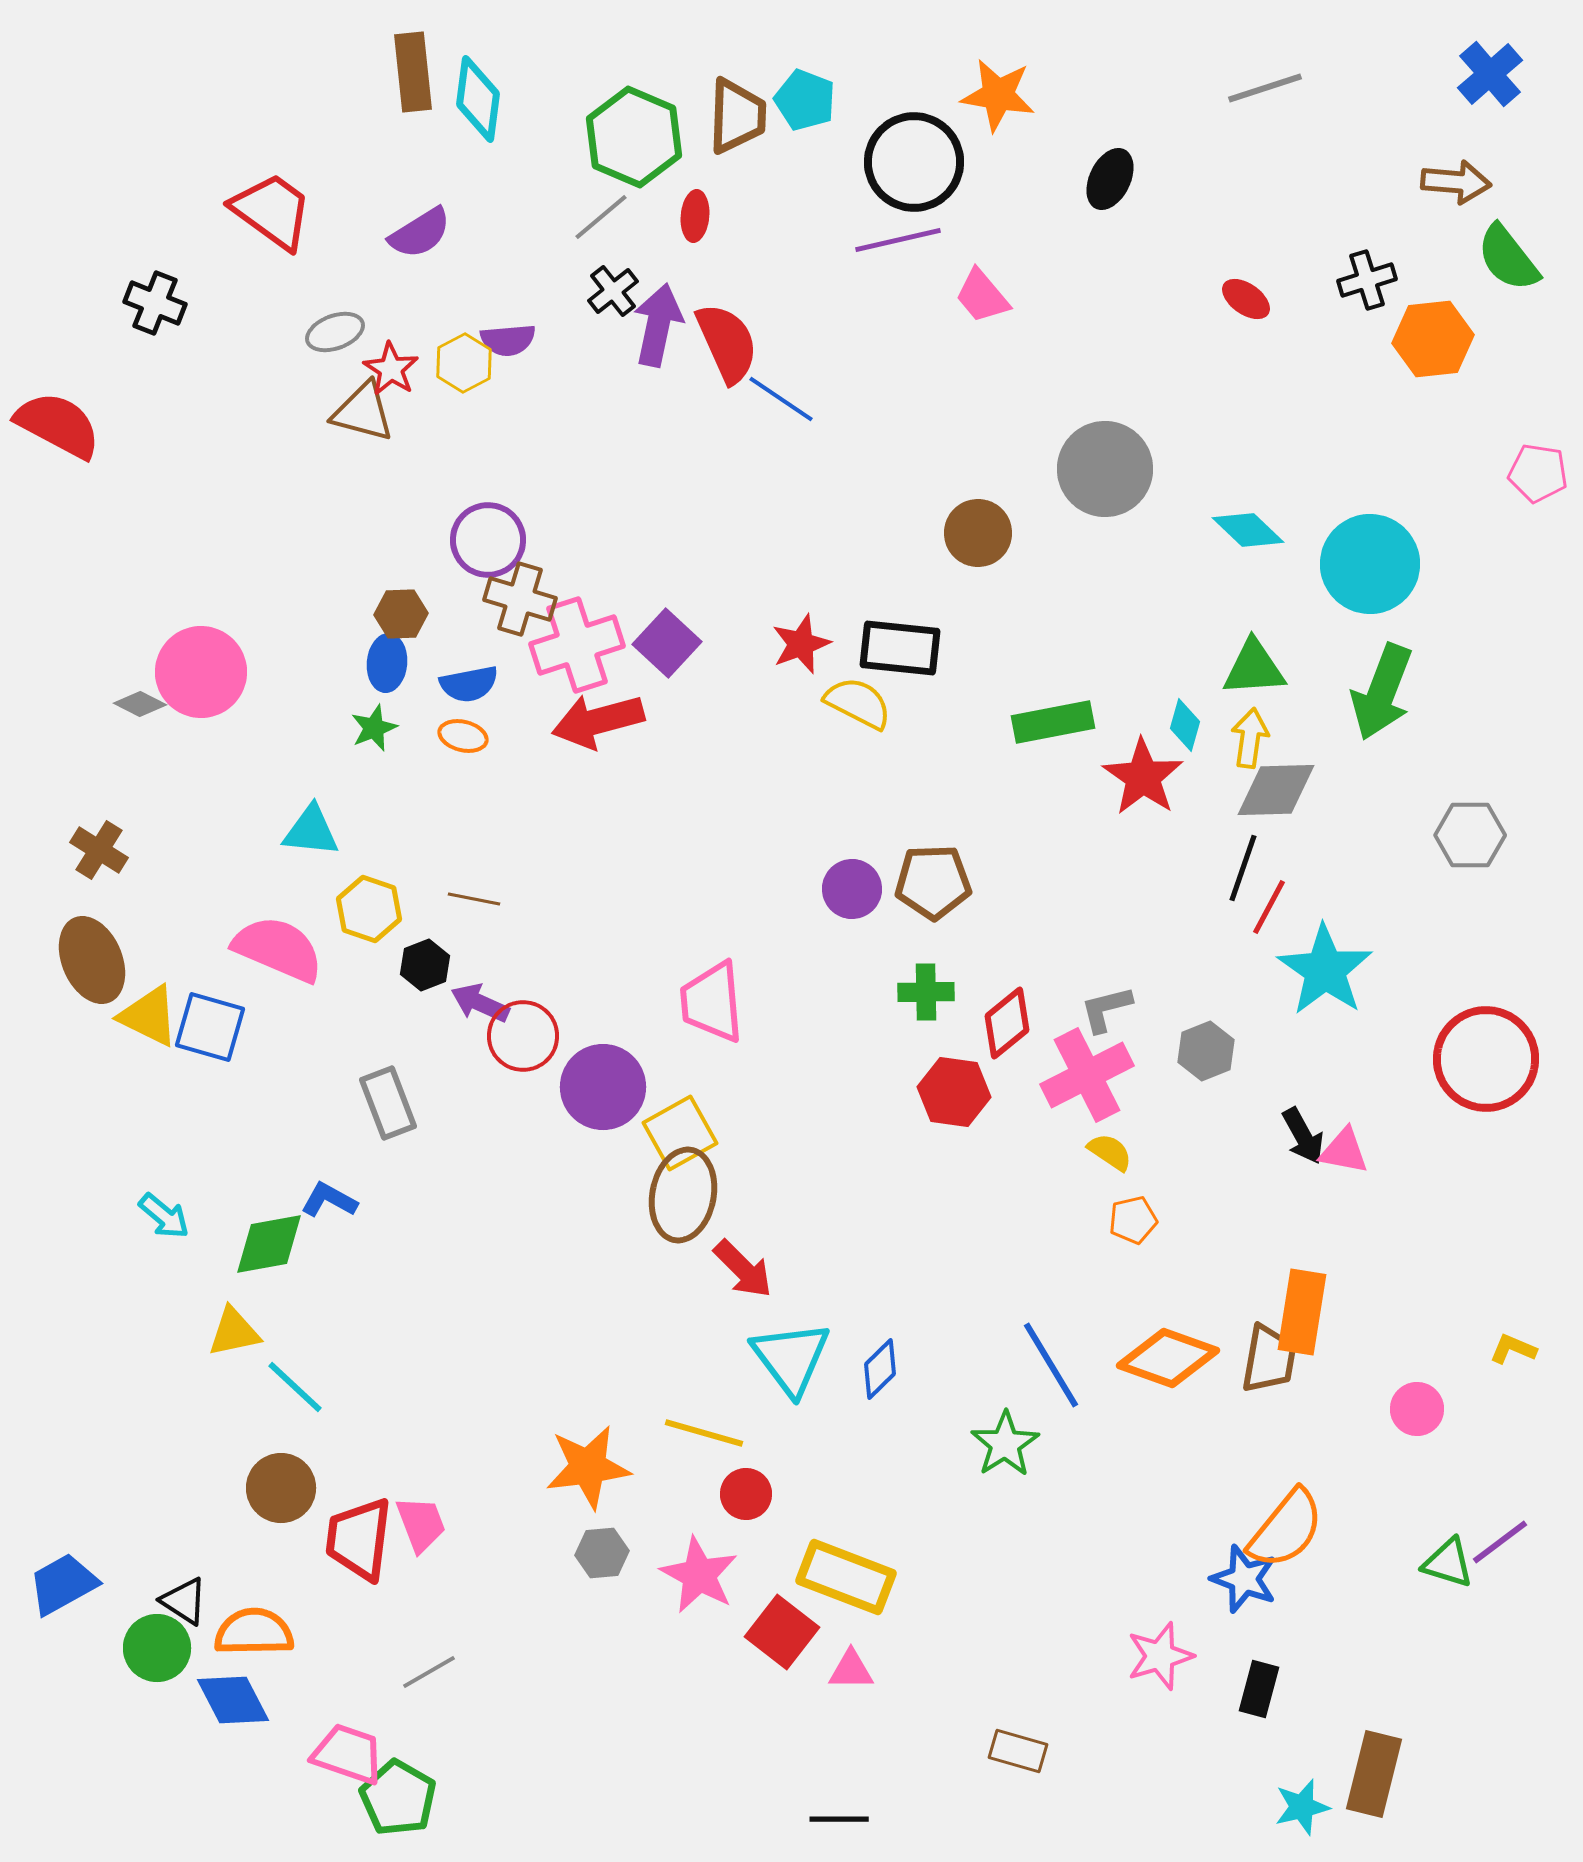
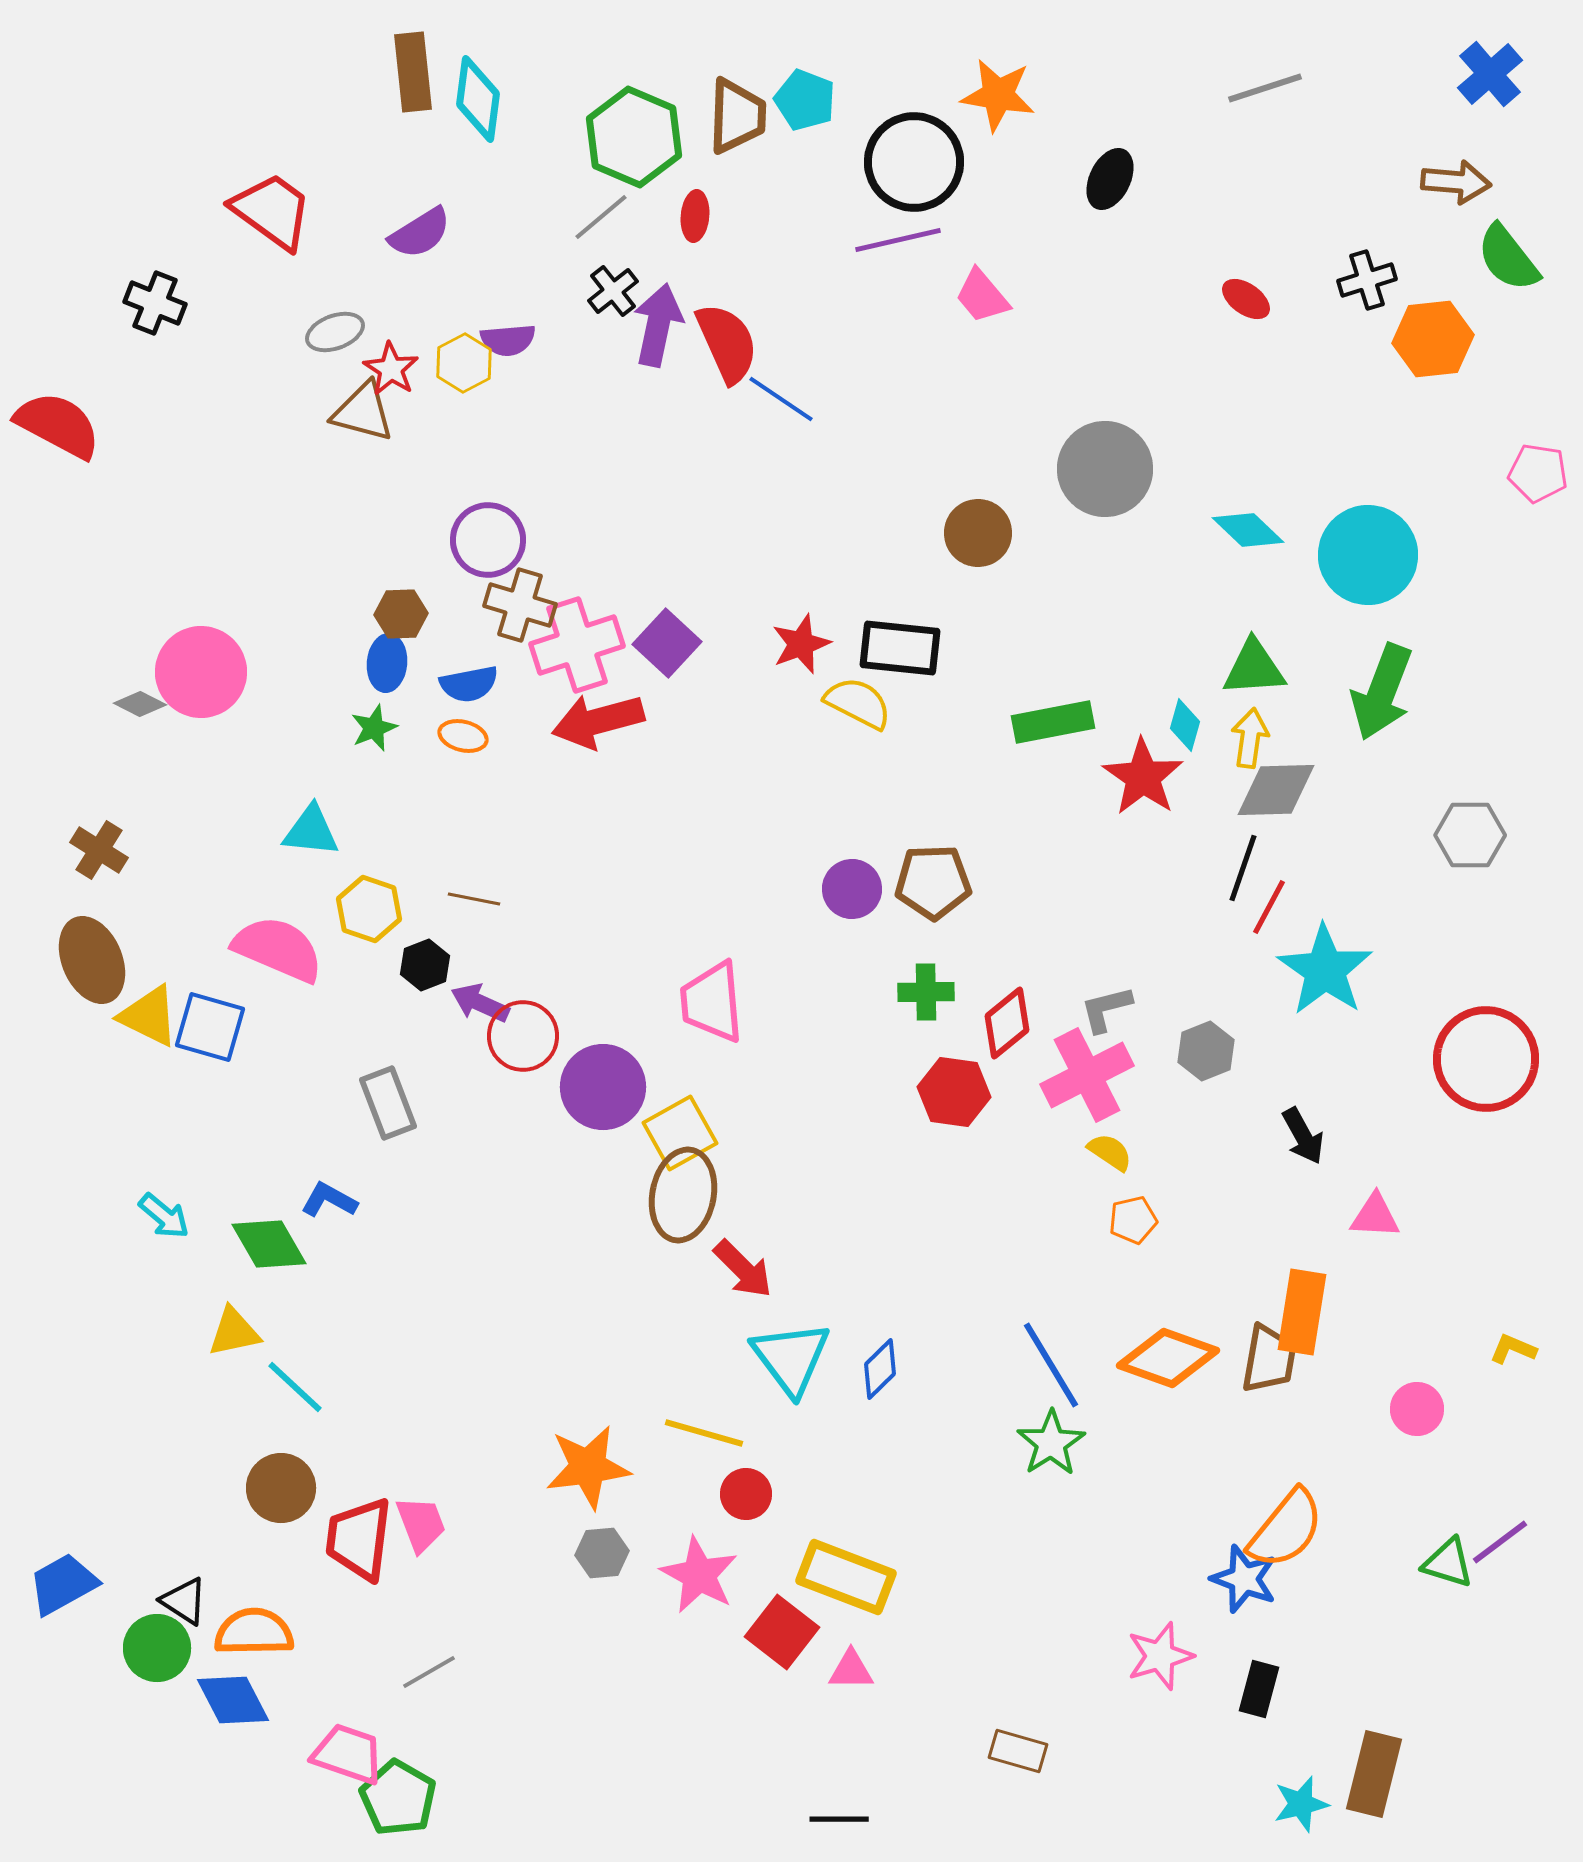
cyan circle at (1370, 564): moved 2 px left, 9 px up
brown cross at (520, 599): moved 6 px down
pink triangle at (1344, 1151): moved 31 px right, 65 px down; rotated 8 degrees counterclockwise
green diamond at (269, 1244): rotated 70 degrees clockwise
green star at (1005, 1444): moved 46 px right, 1 px up
cyan star at (1302, 1807): moved 1 px left, 3 px up
